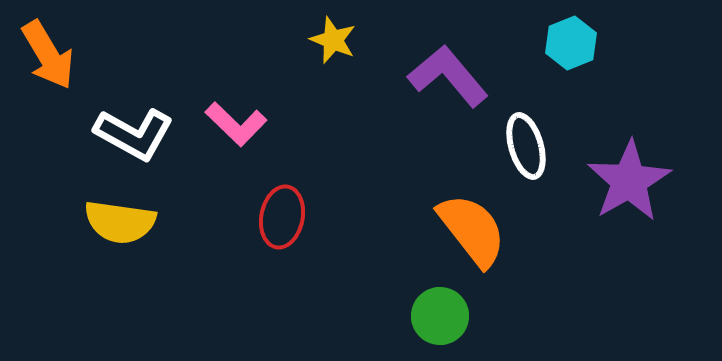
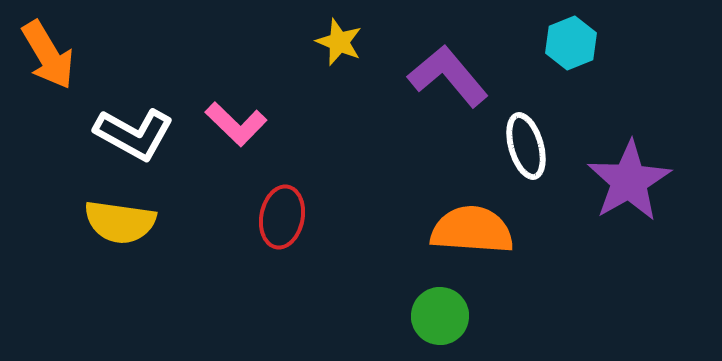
yellow star: moved 6 px right, 2 px down
orange semicircle: rotated 48 degrees counterclockwise
